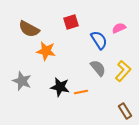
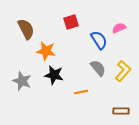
brown semicircle: moved 3 px left; rotated 145 degrees counterclockwise
black star: moved 6 px left, 12 px up
brown rectangle: moved 4 px left; rotated 56 degrees counterclockwise
